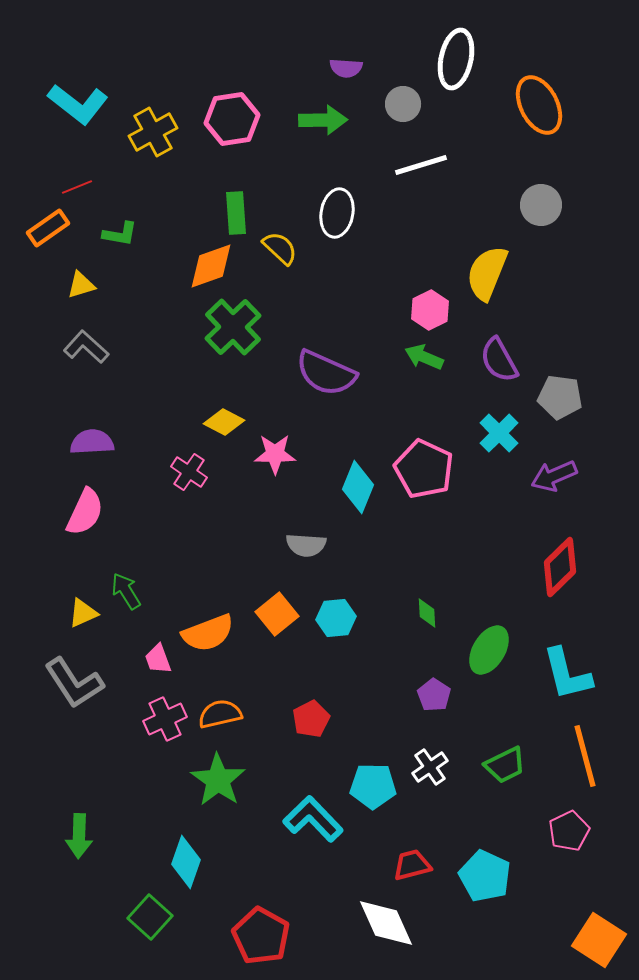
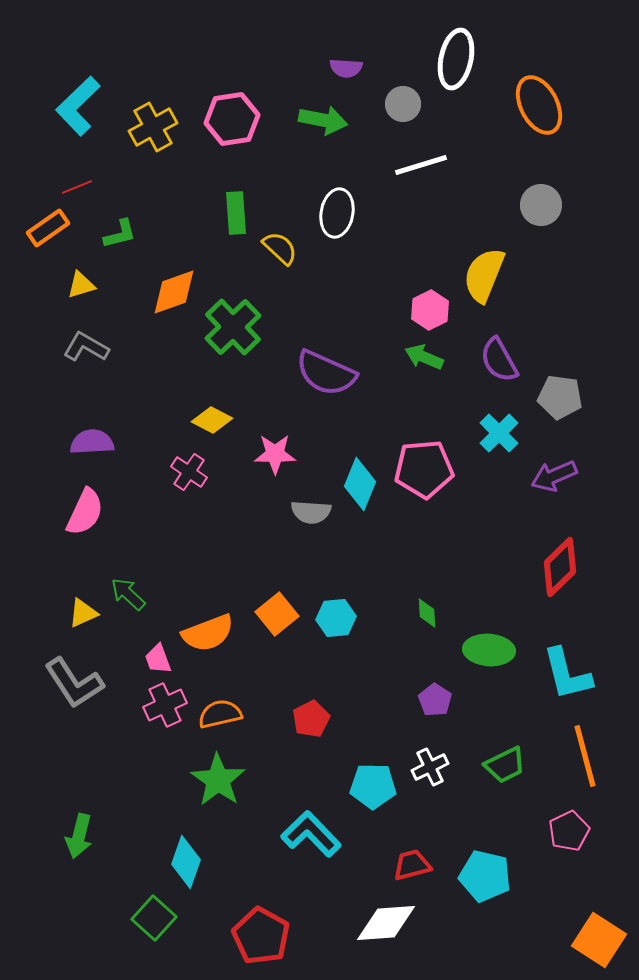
cyan L-shape at (78, 104): moved 2 px down; rotated 98 degrees clockwise
green arrow at (323, 120): rotated 12 degrees clockwise
yellow cross at (153, 132): moved 5 px up
green L-shape at (120, 234): rotated 24 degrees counterclockwise
orange diamond at (211, 266): moved 37 px left, 26 px down
yellow semicircle at (487, 273): moved 3 px left, 2 px down
gray L-shape at (86, 347): rotated 12 degrees counterclockwise
yellow diamond at (224, 422): moved 12 px left, 2 px up
pink pentagon at (424, 469): rotated 30 degrees counterclockwise
cyan diamond at (358, 487): moved 2 px right, 3 px up
gray semicircle at (306, 545): moved 5 px right, 33 px up
green arrow at (126, 591): moved 2 px right, 3 px down; rotated 15 degrees counterclockwise
green ellipse at (489, 650): rotated 63 degrees clockwise
purple pentagon at (434, 695): moved 1 px right, 5 px down
pink cross at (165, 719): moved 14 px up
white cross at (430, 767): rotated 9 degrees clockwise
cyan L-shape at (313, 819): moved 2 px left, 15 px down
green arrow at (79, 836): rotated 12 degrees clockwise
cyan pentagon at (485, 876): rotated 12 degrees counterclockwise
green square at (150, 917): moved 4 px right, 1 px down
white diamond at (386, 923): rotated 70 degrees counterclockwise
